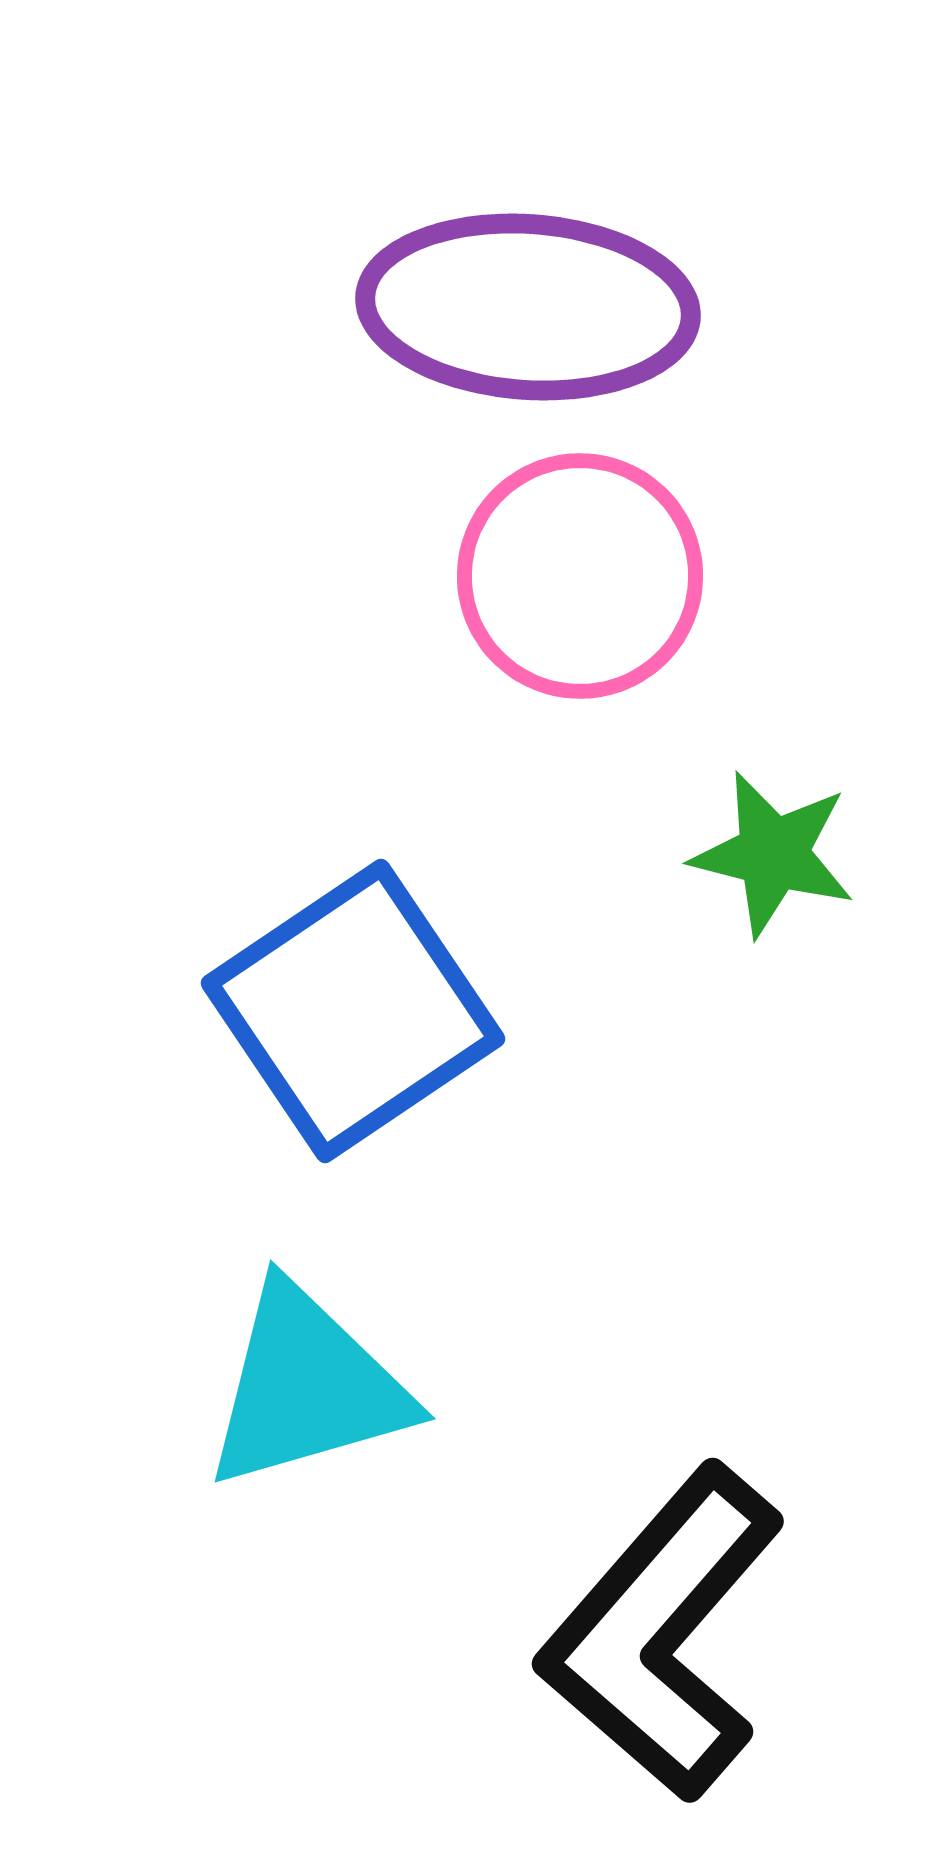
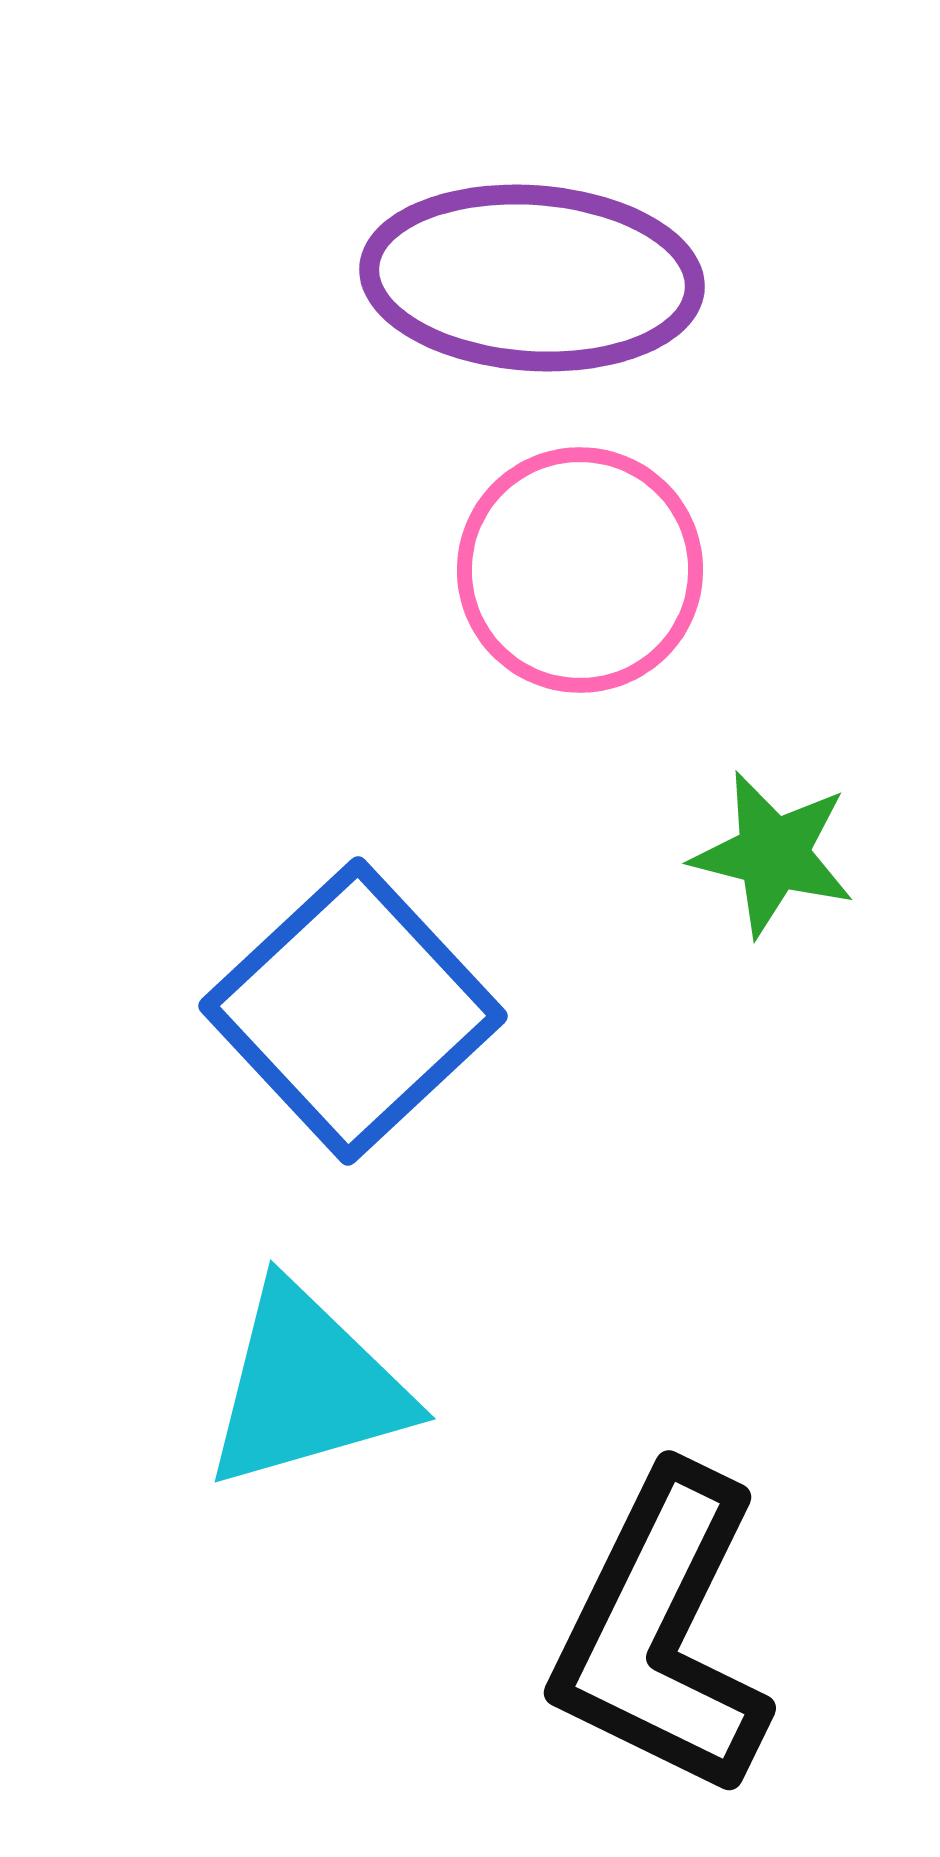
purple ellipse: moved 4 px right, 29 px up
pink circle: moved 6 px up
blue square: rotated 9 degrees counterclockwise
black L-shape: rotated 15 degrees counterclockwise
